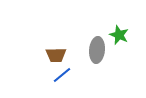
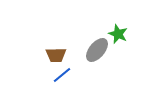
green star: moved 1 px left, 1 px up
gray ellipse: rotated 35 degrees clockwise
